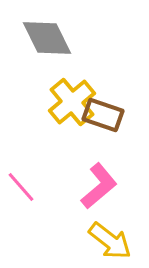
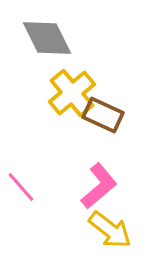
yellow cross: moved 9 px up
brown rectangle: rotated 6 degrees clockwise
yellow arrow: moved 11 px up
